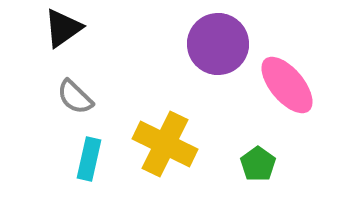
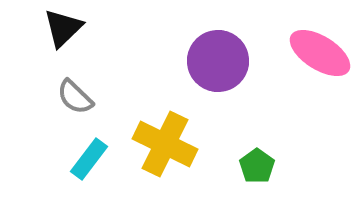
black triangle: rotated 9 degrees counterclockwise
purple circle: moved 17 px down
pink ellipse: moved 33 px right, 32 px up; rotated 18 degrees counterclockwise
cyan rectangle: rotated 24 degrees clockwise
green pentagon: moved 1 px left, 2 px down
